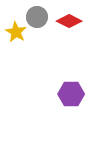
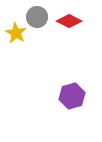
yellow star: moved 1 px down
purple hexagon: moved 1 px right, 2 px down; rotated 15 degrees counterclockwise
